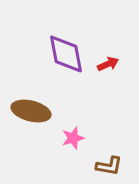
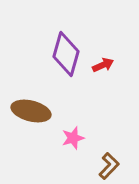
purple diamond: rotated 27 degrees clockwise
red arrow: moved 5 px left, 1 px down
brown L-shape: rotated 56 degrees counterclockwise
